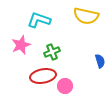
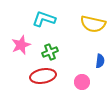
yellow semicircle: moved 7 px right, 8 px down
cyan L-shape: moved 5 px right, 1 px up
green cross: moved 2 px left
blue semicircle: rotated 24 degrees clockwise
pink circle: moved 17 px right, 4 px up
